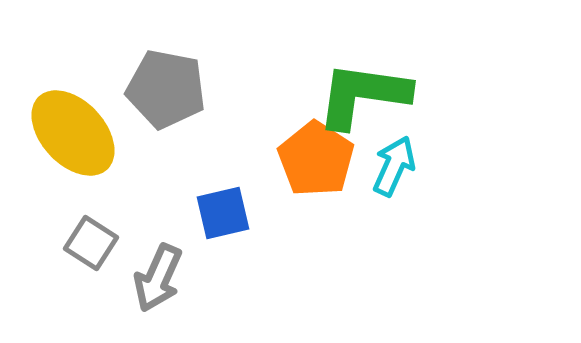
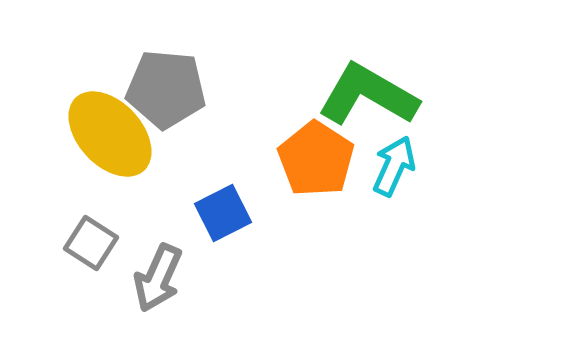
gray pentagon: rotated 6 degrees counterclockwise
green L-shape: moved 5 px right; rotated 22 degrees clockwise
yellow ellipse: moved 37 px right, 1 px down
blue square: rotated 14 degrees counterclockwise
